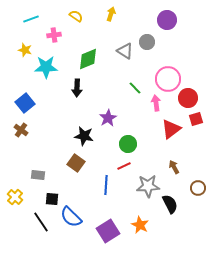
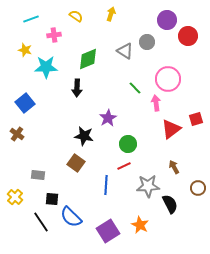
red circle: moved 62 px up
brown cross: moved 4 px left, 4 px down
